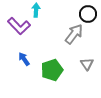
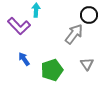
black circle: moved 1 px right, 1 px down
